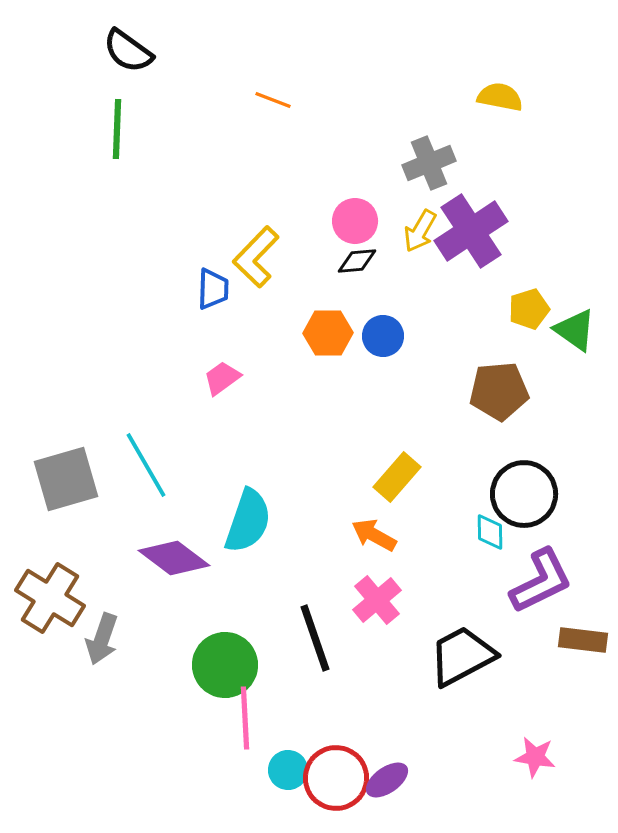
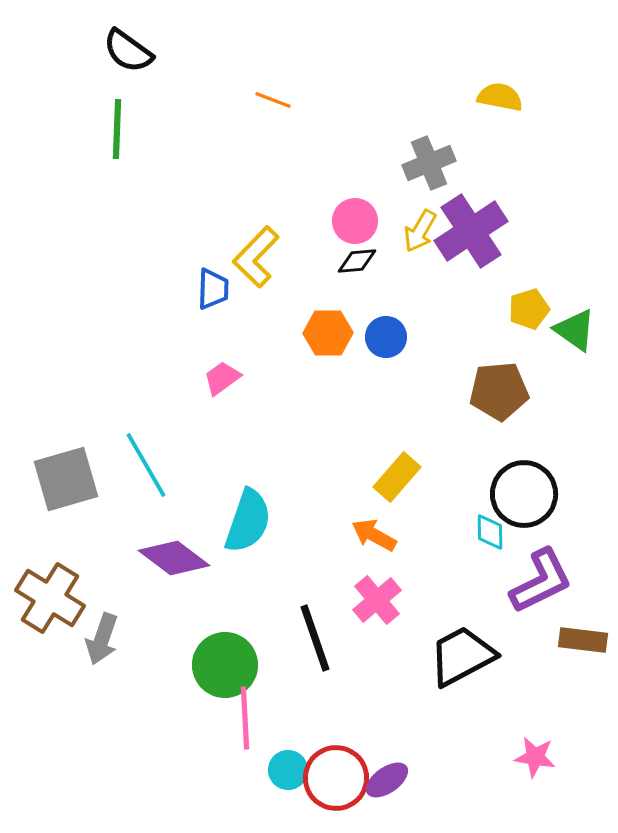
blue circle: moved 3 px right, 1 px down
